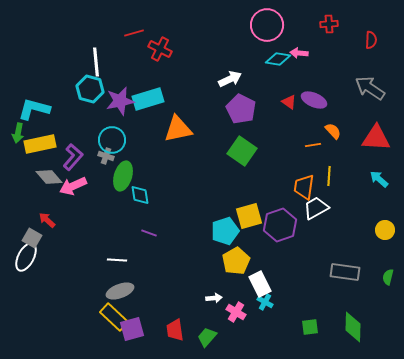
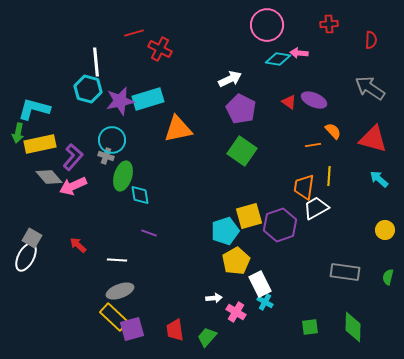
cyan hexagon at (90, 89): moved 2 px left
red triangle at (376, 138): moved 3 px left, 1 px down; rotated 12 degrees clockwise
red arrow at (47, 220): moved 31 px right, 25 px down
